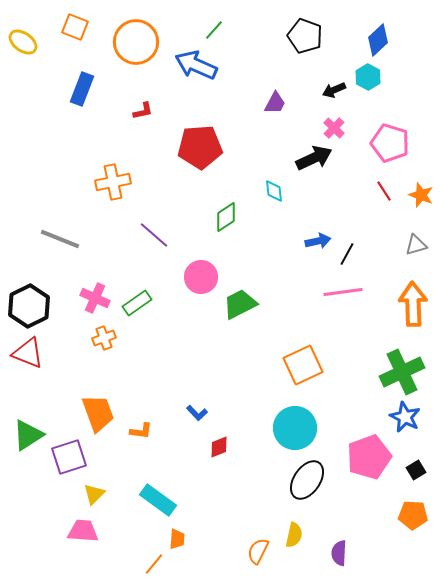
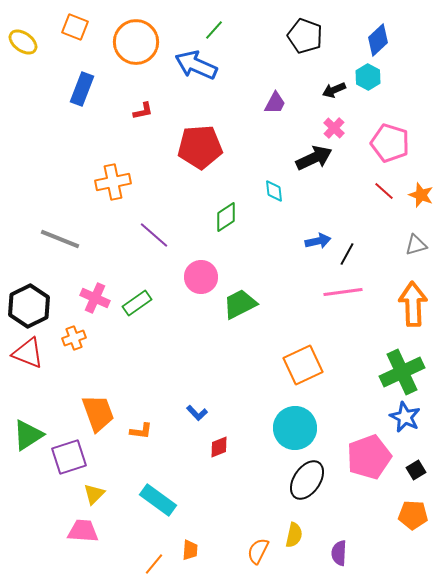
red line at (384, 191): rotated 15 degrees counterclockwise
orange cross at (104, 338): moved 30 px left
orange trapezoid at (177, 539): moved 13 px right, 11 px down
